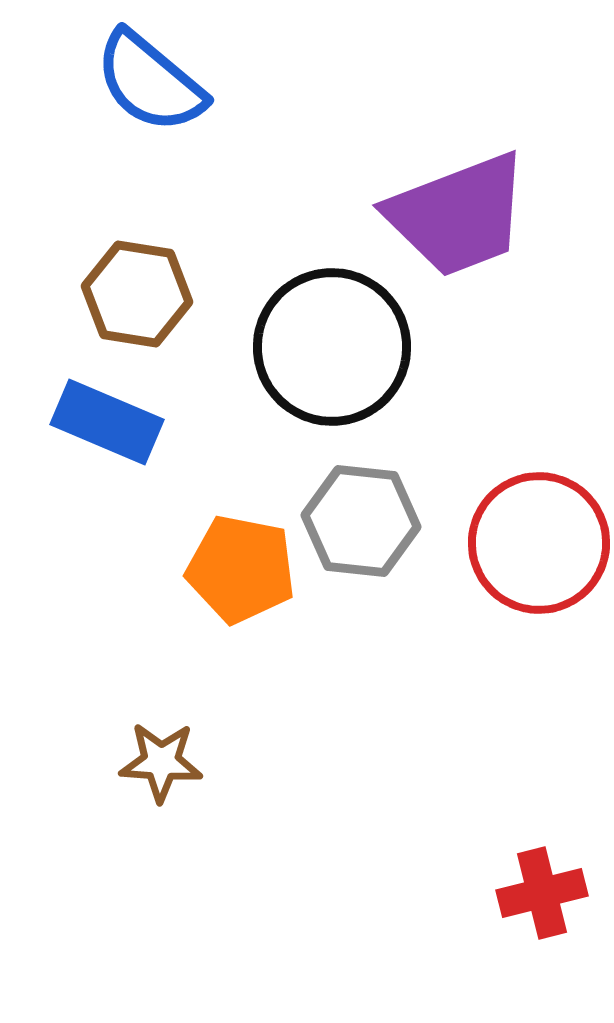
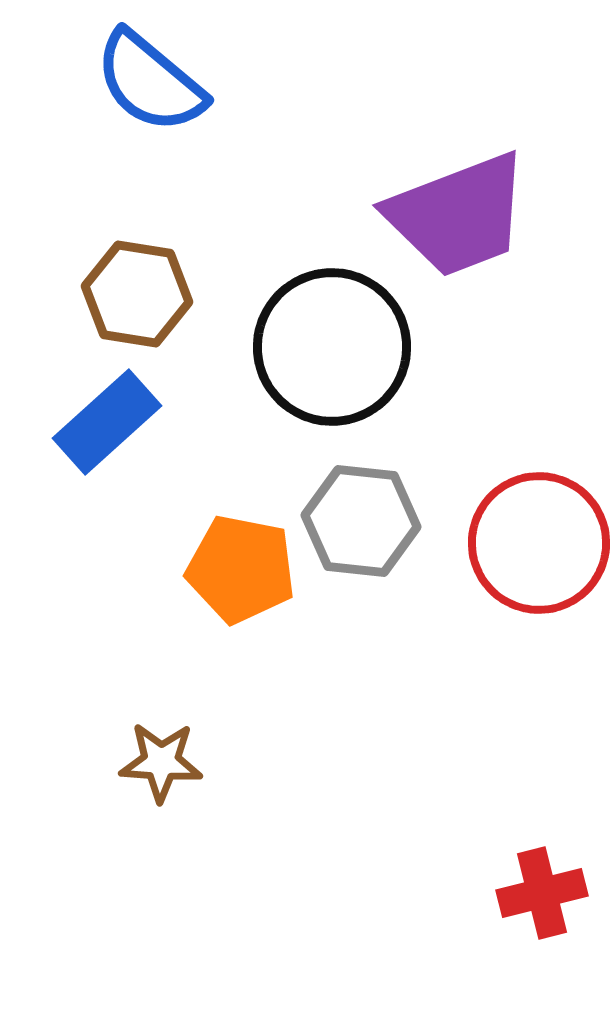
blue rectangle: rotated 65 degrees counterclockwise
